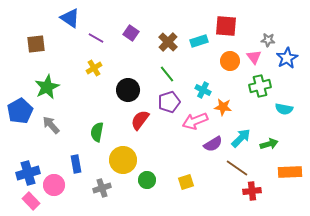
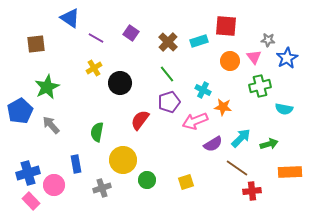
black circle: moved 8 px left, 7 px up
